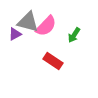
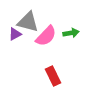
pink semicircle: moved 10 px down
green arrow: moved 3 px left, 2 px up; rotated 133 degrees counterclockwise
red rectangle: moved 15 px down; rotated 30 degrees clockwise
